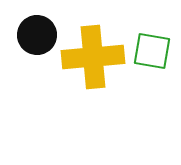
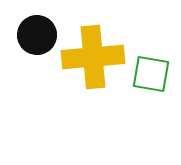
green square: moved 1 px left, 23 px down
